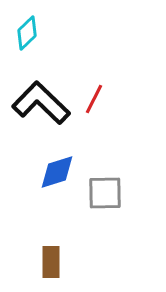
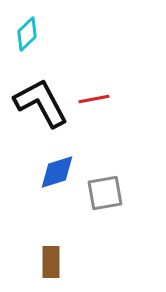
cyan diamond: moved 1 px down
red line: rotated 52 degrees clockwise
black L-shape: rotated 18 degrees clockwise
gray square: rotated 9 degrees counterclockwise
